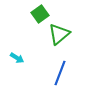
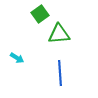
green triangle: rotated 35 degrees clockwise
blue line: rotated 25 degrees counterclockwise
